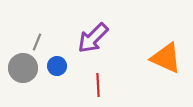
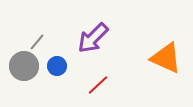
gray line: rotated 18 degrees clockwise
gray circle: moved 1 px right, 2 px up
red line: rotated 50 degrees clockwise
